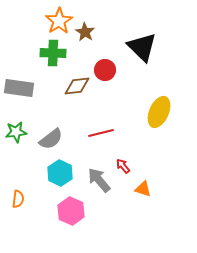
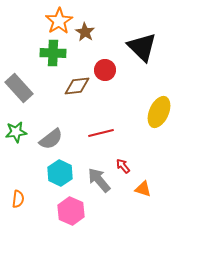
gray rectangle: rotated 40 degrees clockwise
